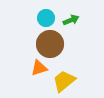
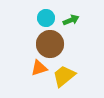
yellow trapezoid: moved 5 px up
